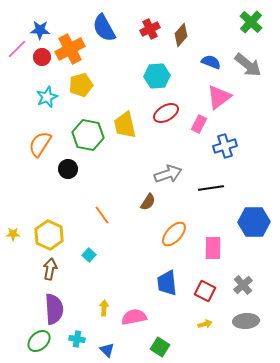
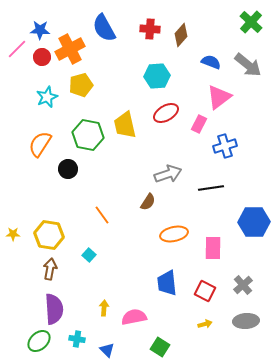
red cross at (150, 29): rotated 30 degrees clockwise
orange ellipse at (174, 234): rotated 36 degrees clockwise
yellow hexagon at (49, 235): rotated 16 degrees counterclockwise
